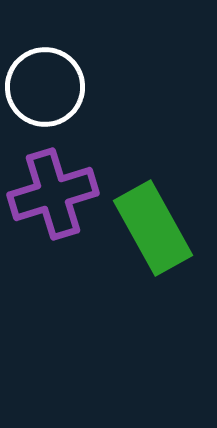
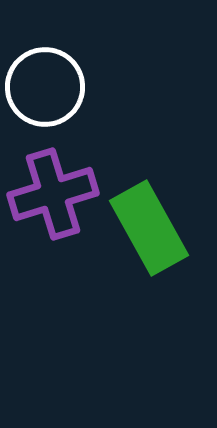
green rectangle: moved 4 px left
